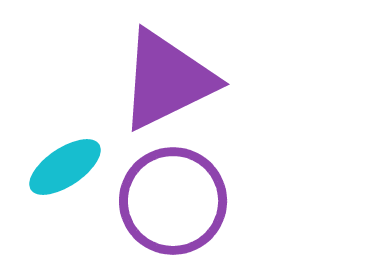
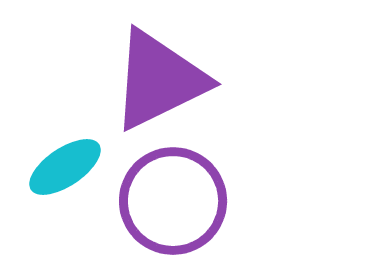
purple triangle: moved 8 px left
